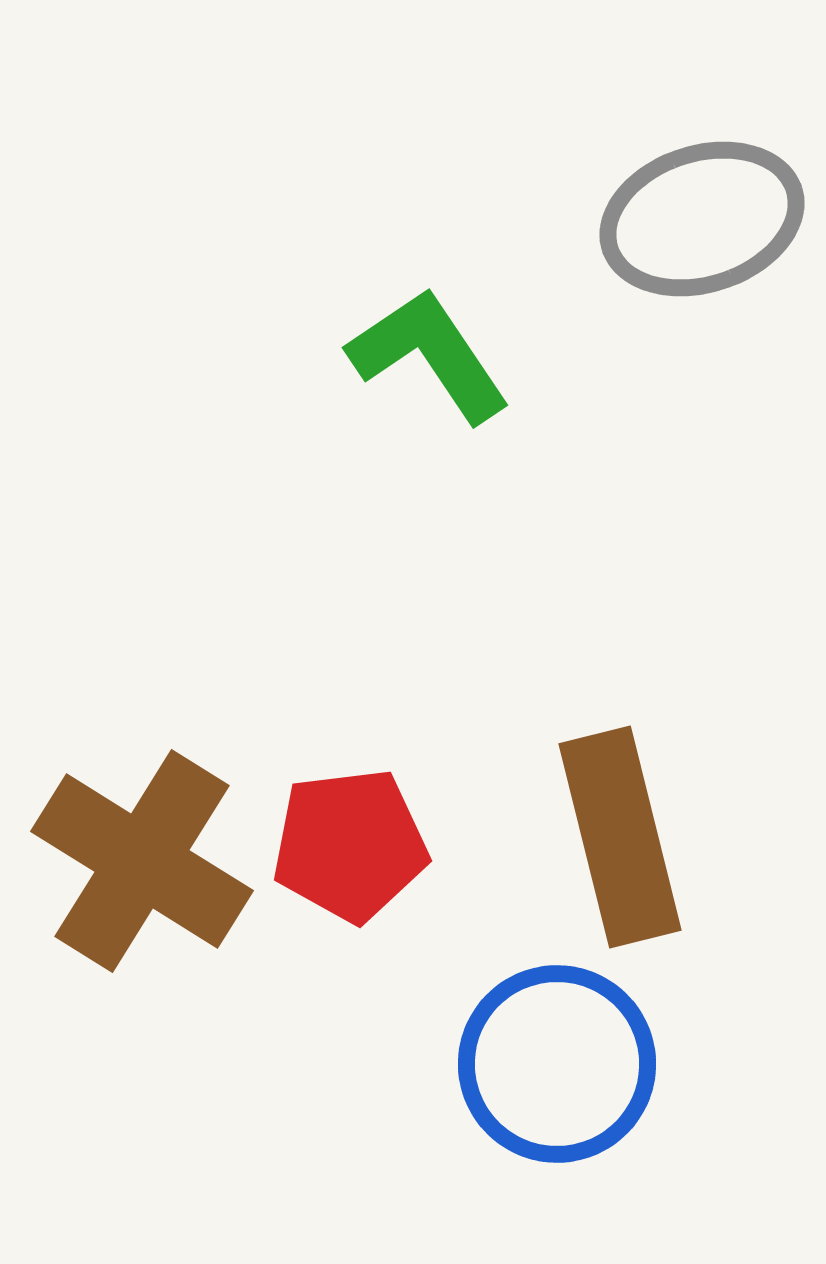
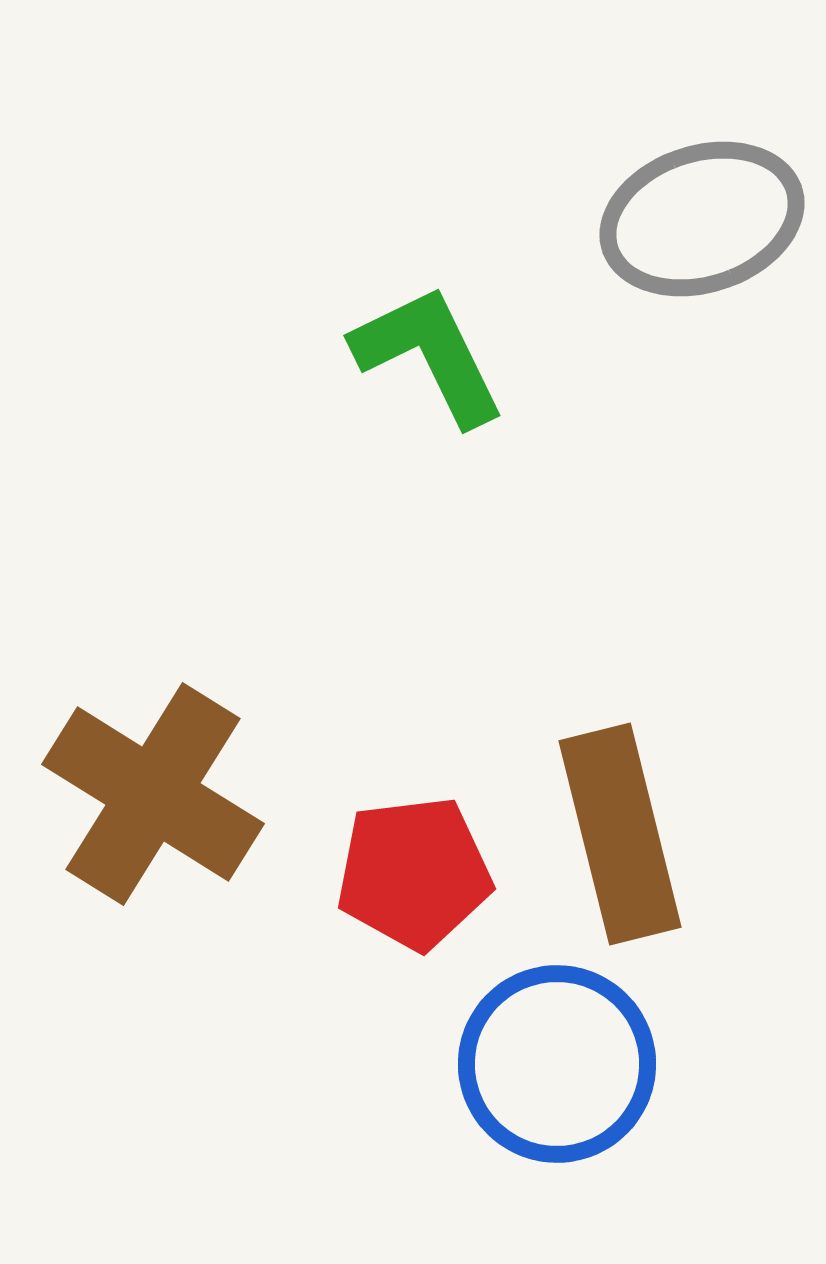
green L-shape: rotated 8 degrees clockwise
brown rectangle: moved 3 px up
red pentagon: moved 64 px right, 28 px down
brown cross: moved 11 px right, 67 px up
